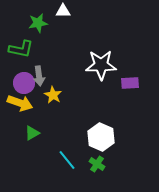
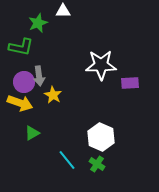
green star: rotated 12 degrees counterclockwise
green L-shape: moved 2 px up
purple circle: moved 1 px up
